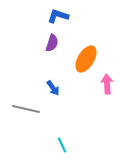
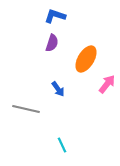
blue L-shape: moved 3 px left
pink arrow: rotated 42 degrees clockwise
blue arrow: moved 5 px right, 1 px down
